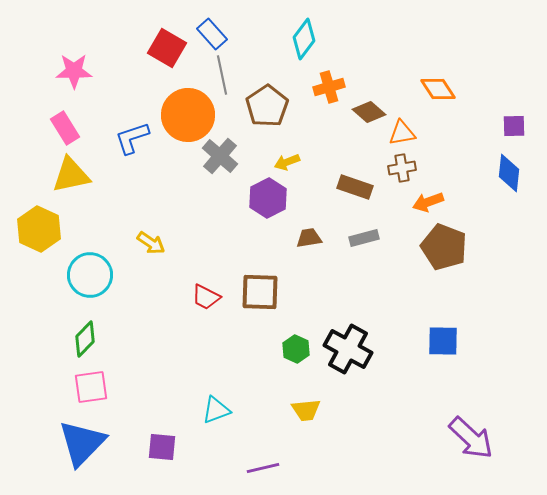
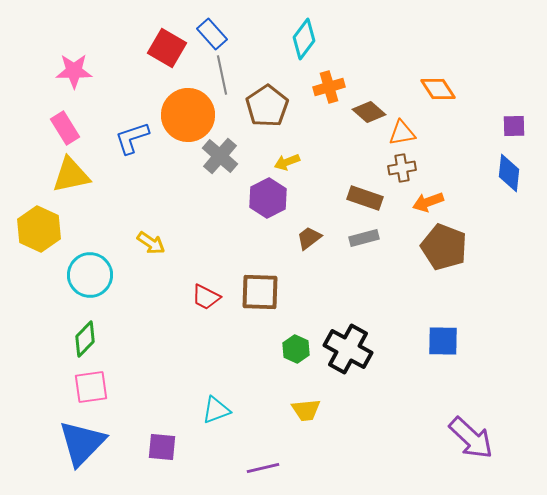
brown rectangle at (355, 187): moved 10 px right, 11 px down
brown trapezoid at (309, 238): rotated 28 degrees counterclockwise
